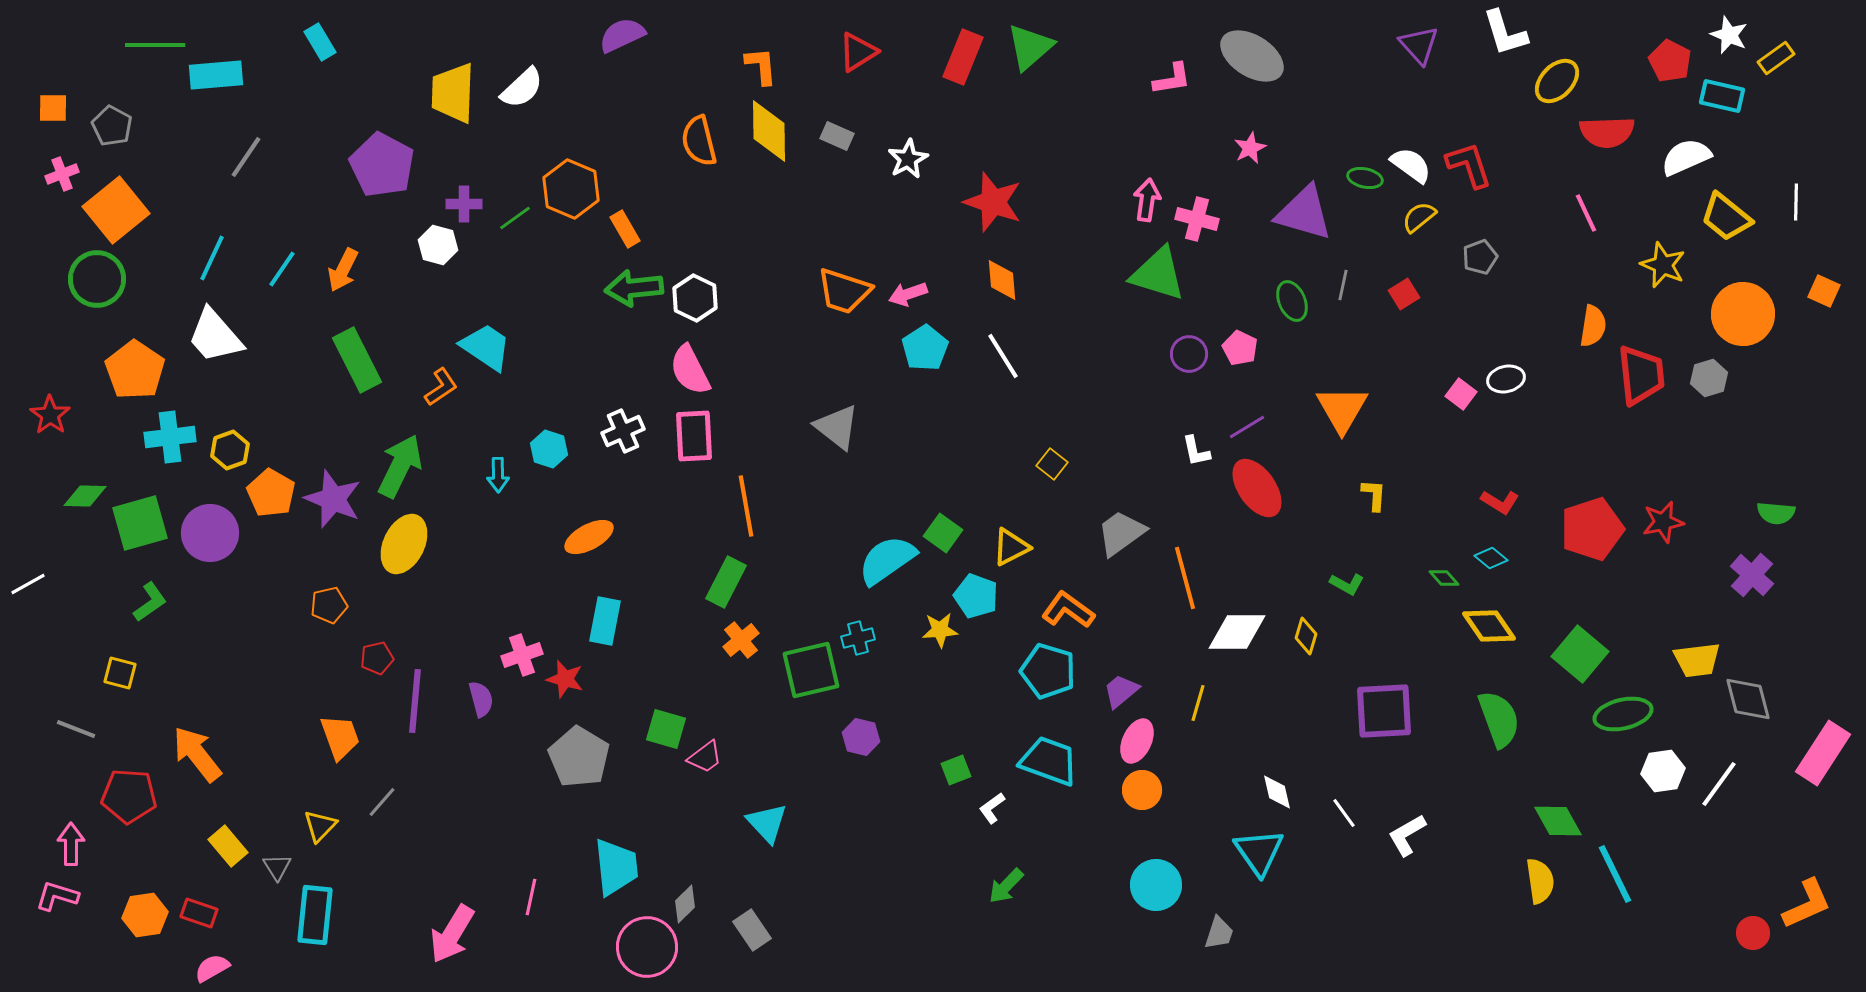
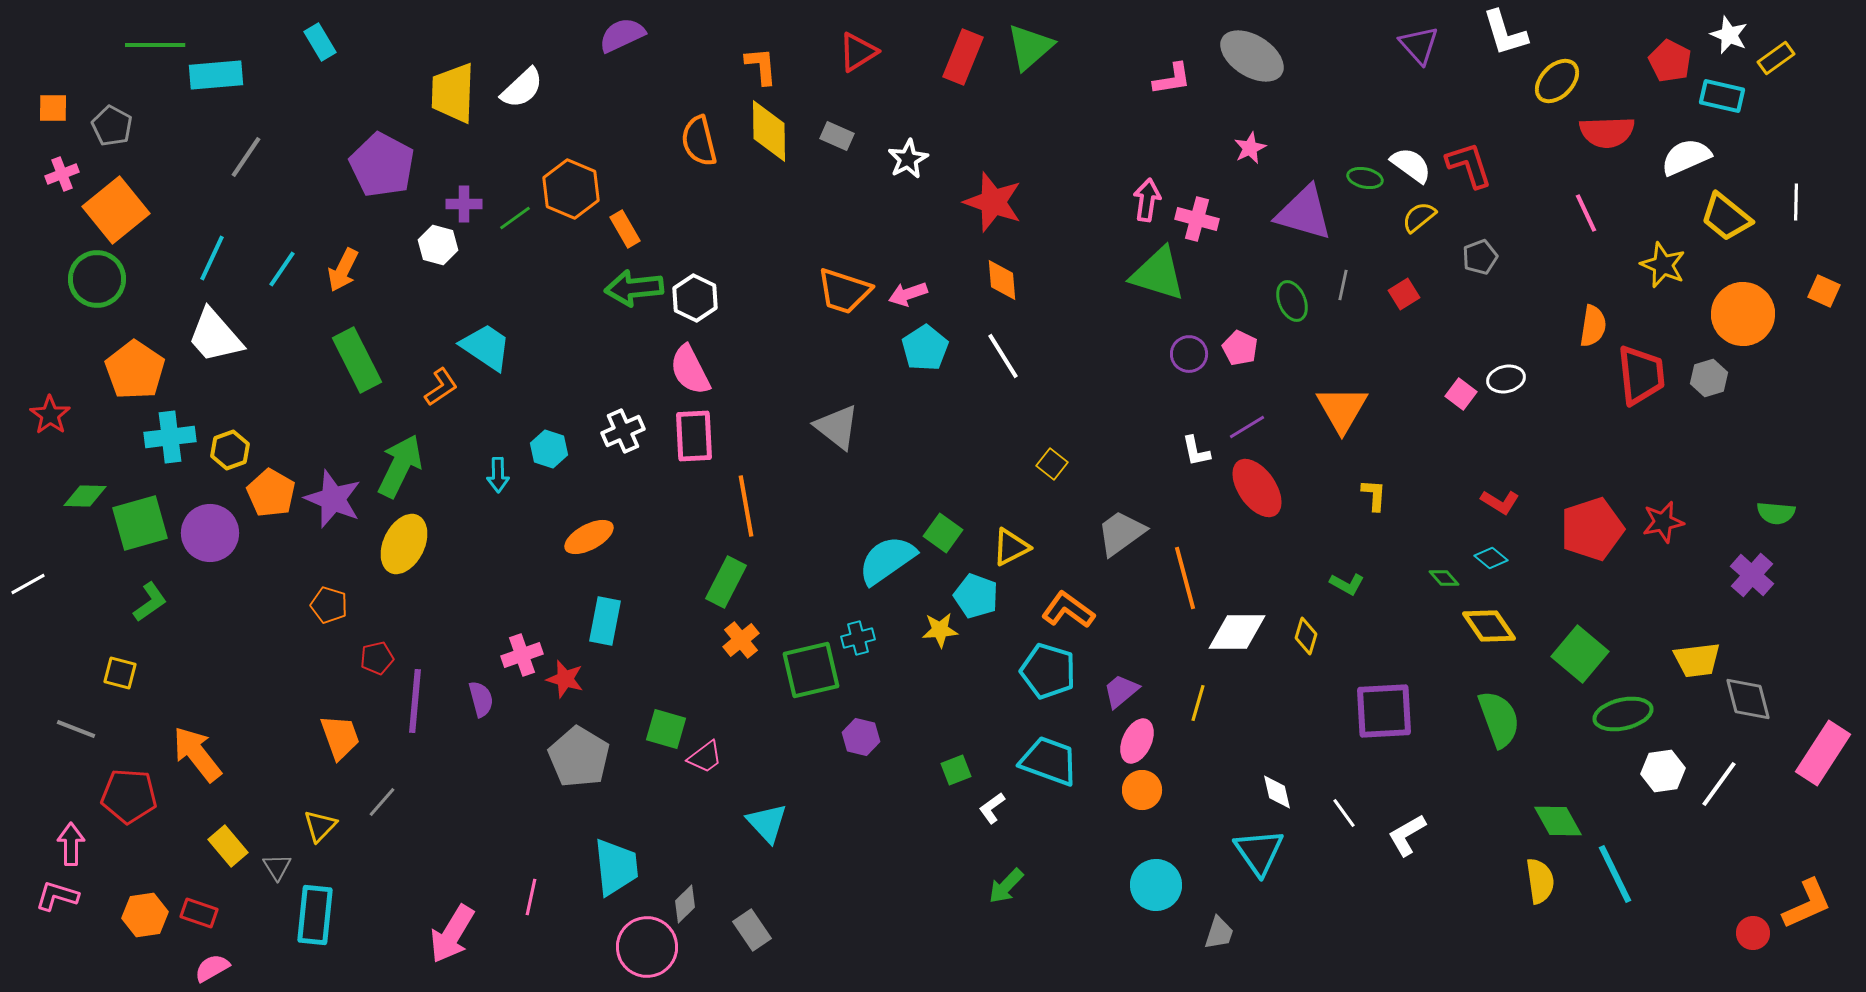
orange pentagon at (329, 605): rotated 30 degrees clockwise
